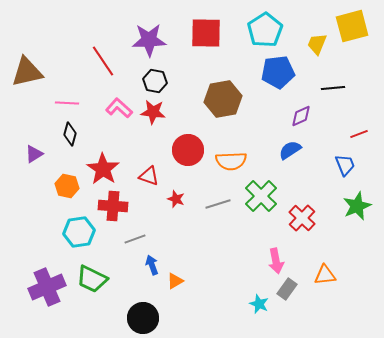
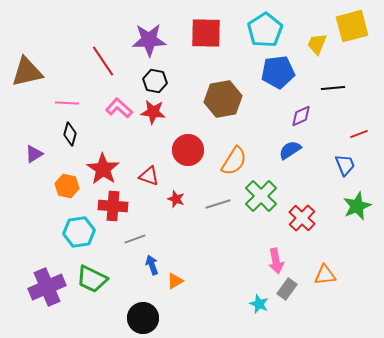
orange semicircle at (231, 161): moved 3 px right; rotated 56 degrees counterclockwise
